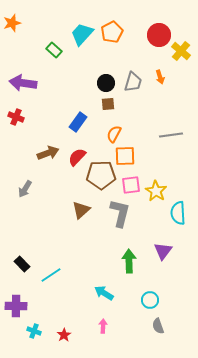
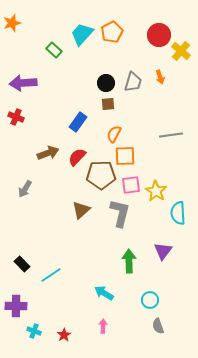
purple arrow: rotated 12 degrees counterclockwise
